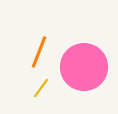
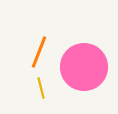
yellow line: rotated 50 degrees counterclockwise
